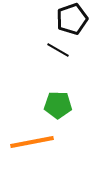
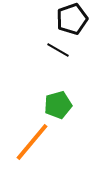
green pentagon: rotated 16 degrees counterclockwise
orange line: rotated 39 degrees counterclockwise
